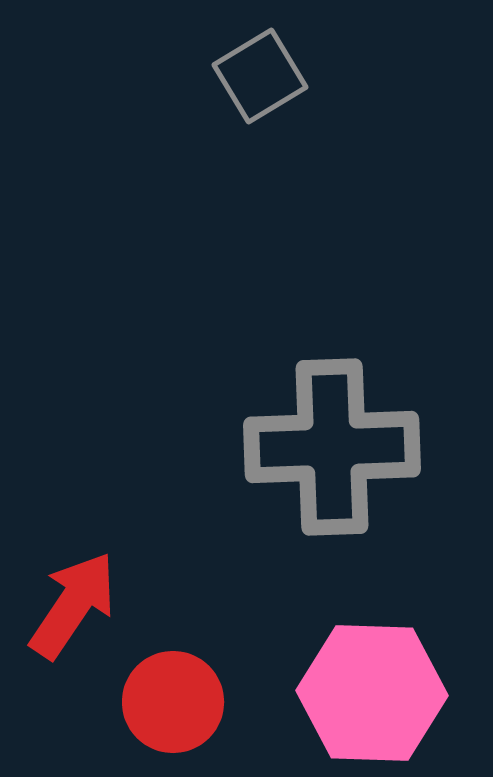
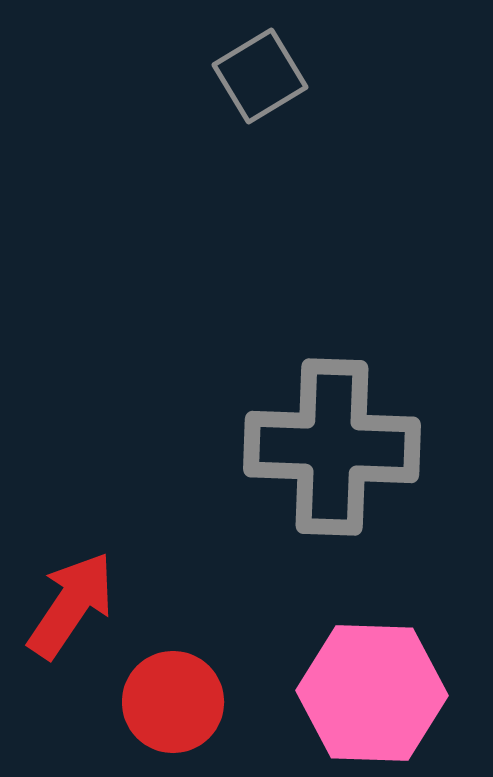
gray cross: rotated 4 degrees clockwise
red arrow: moved 2 px left
